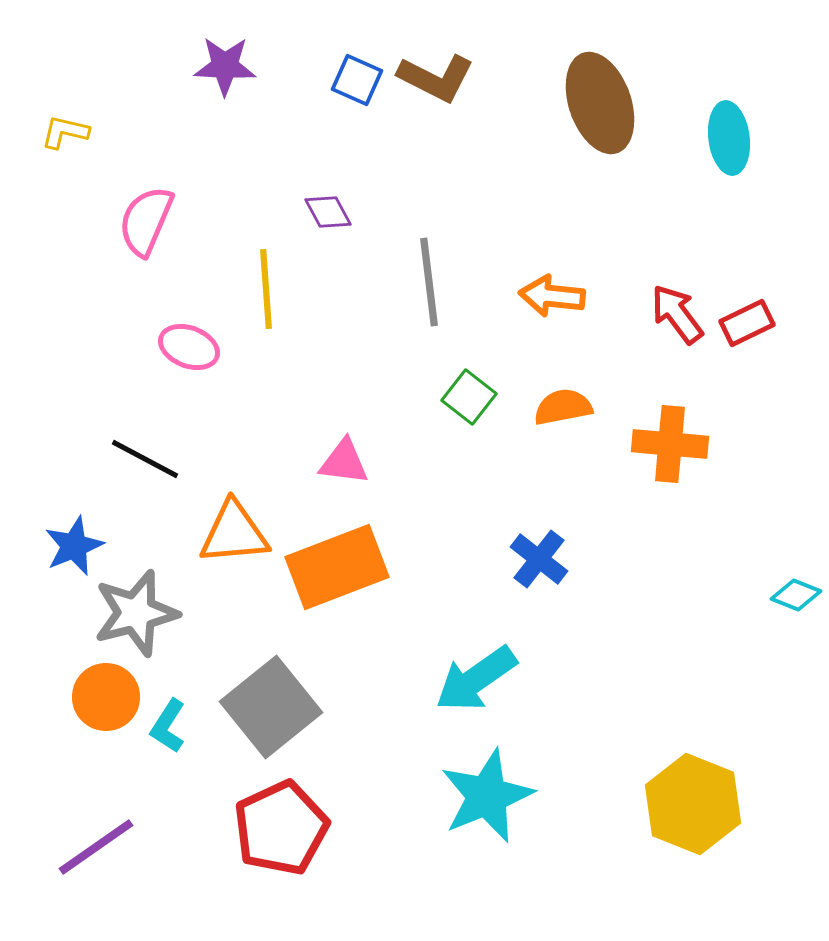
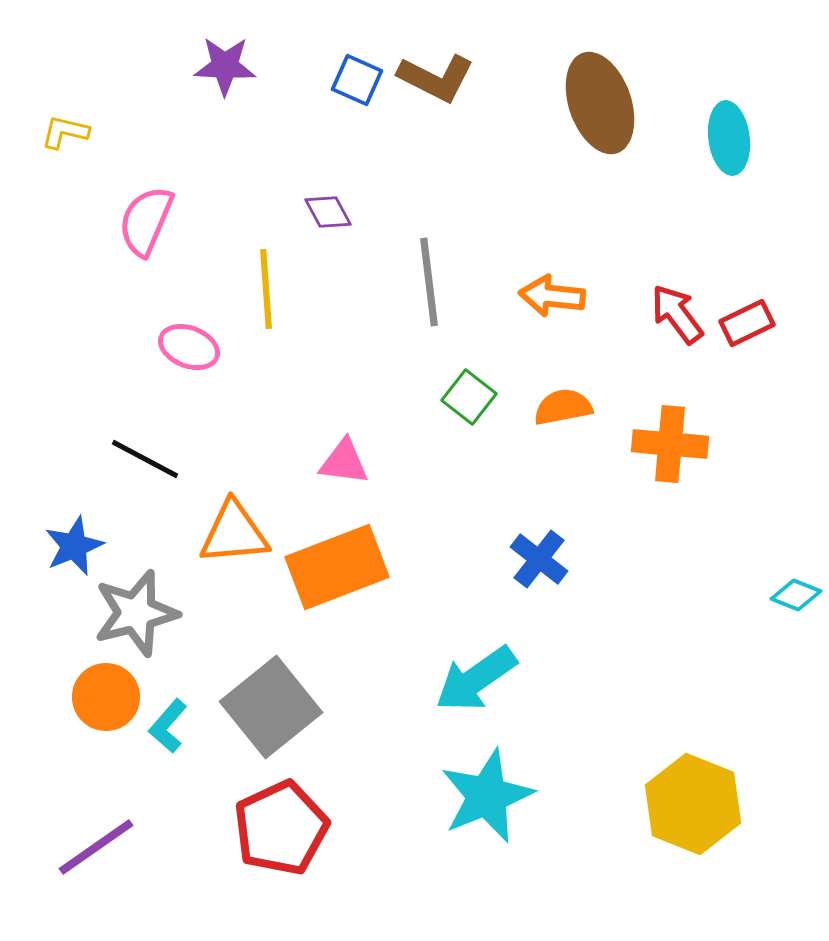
cyan L-shape: rotated 8 degrees clockwise
